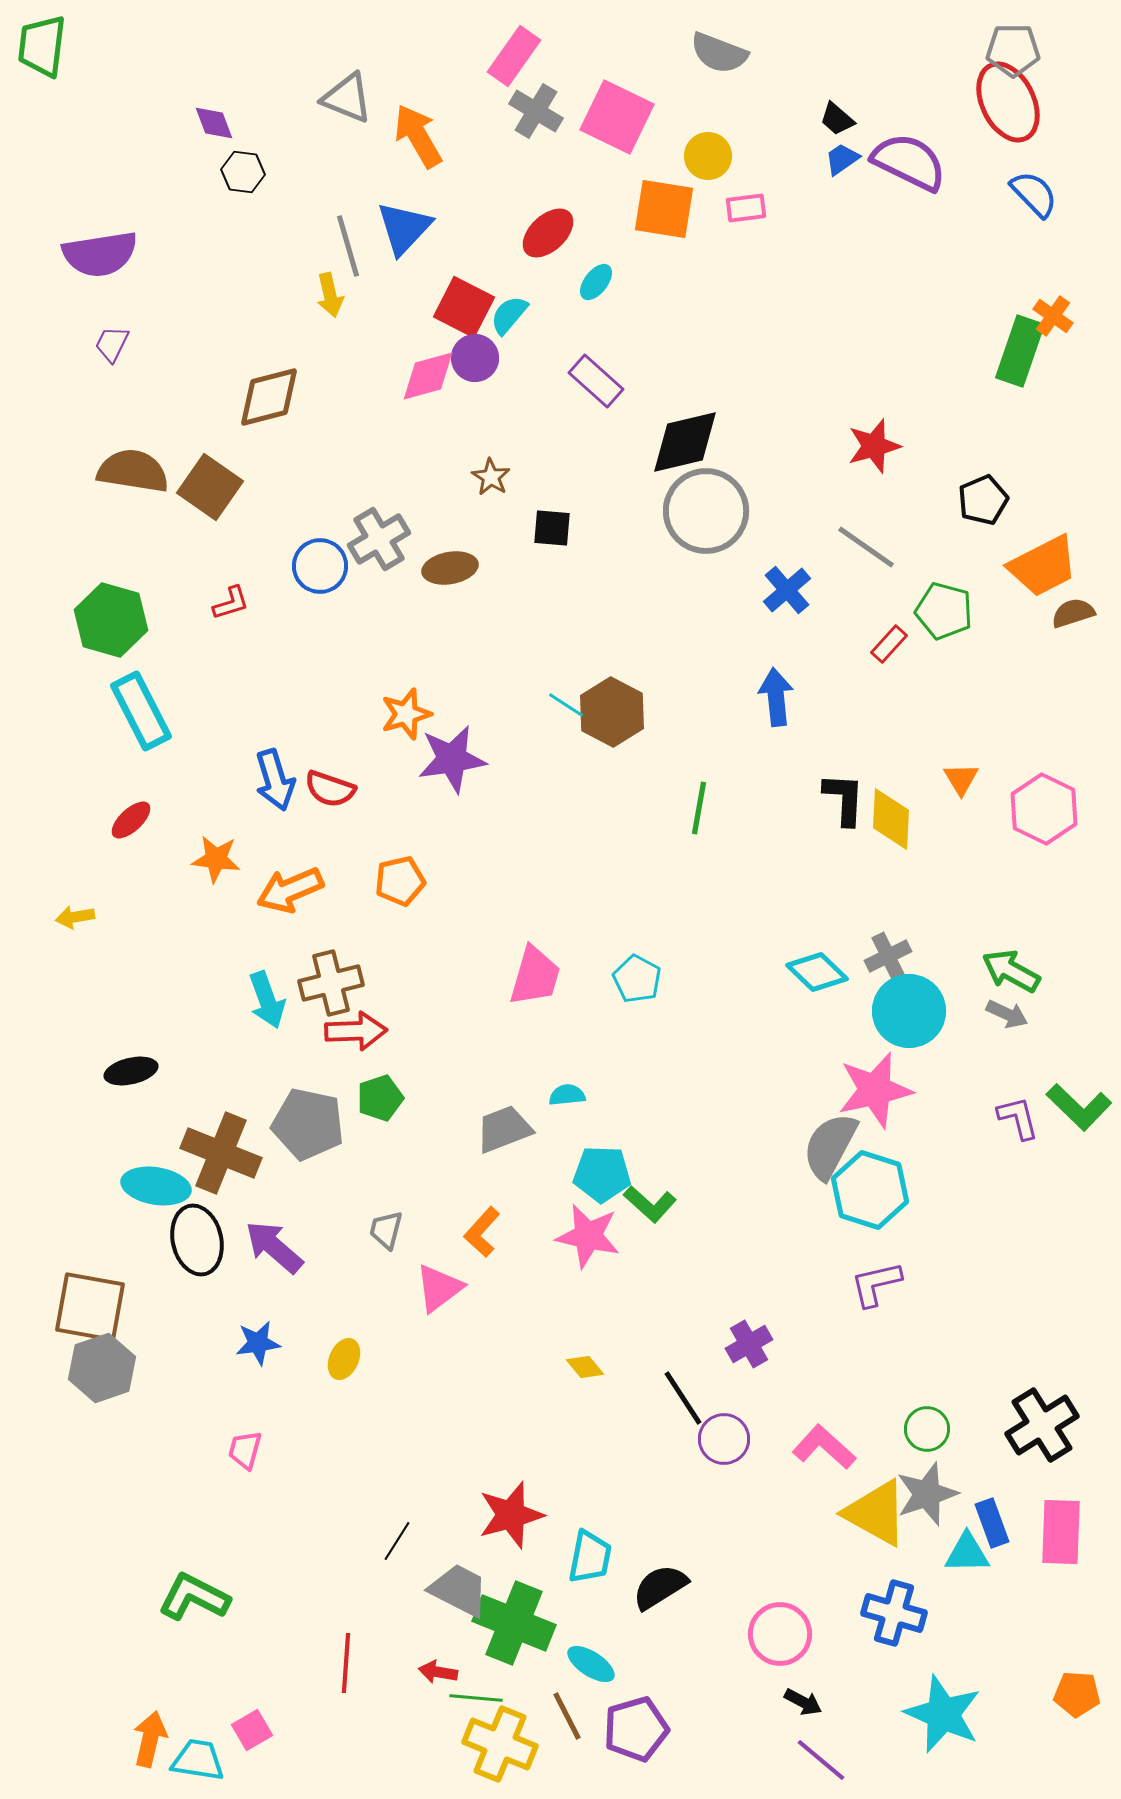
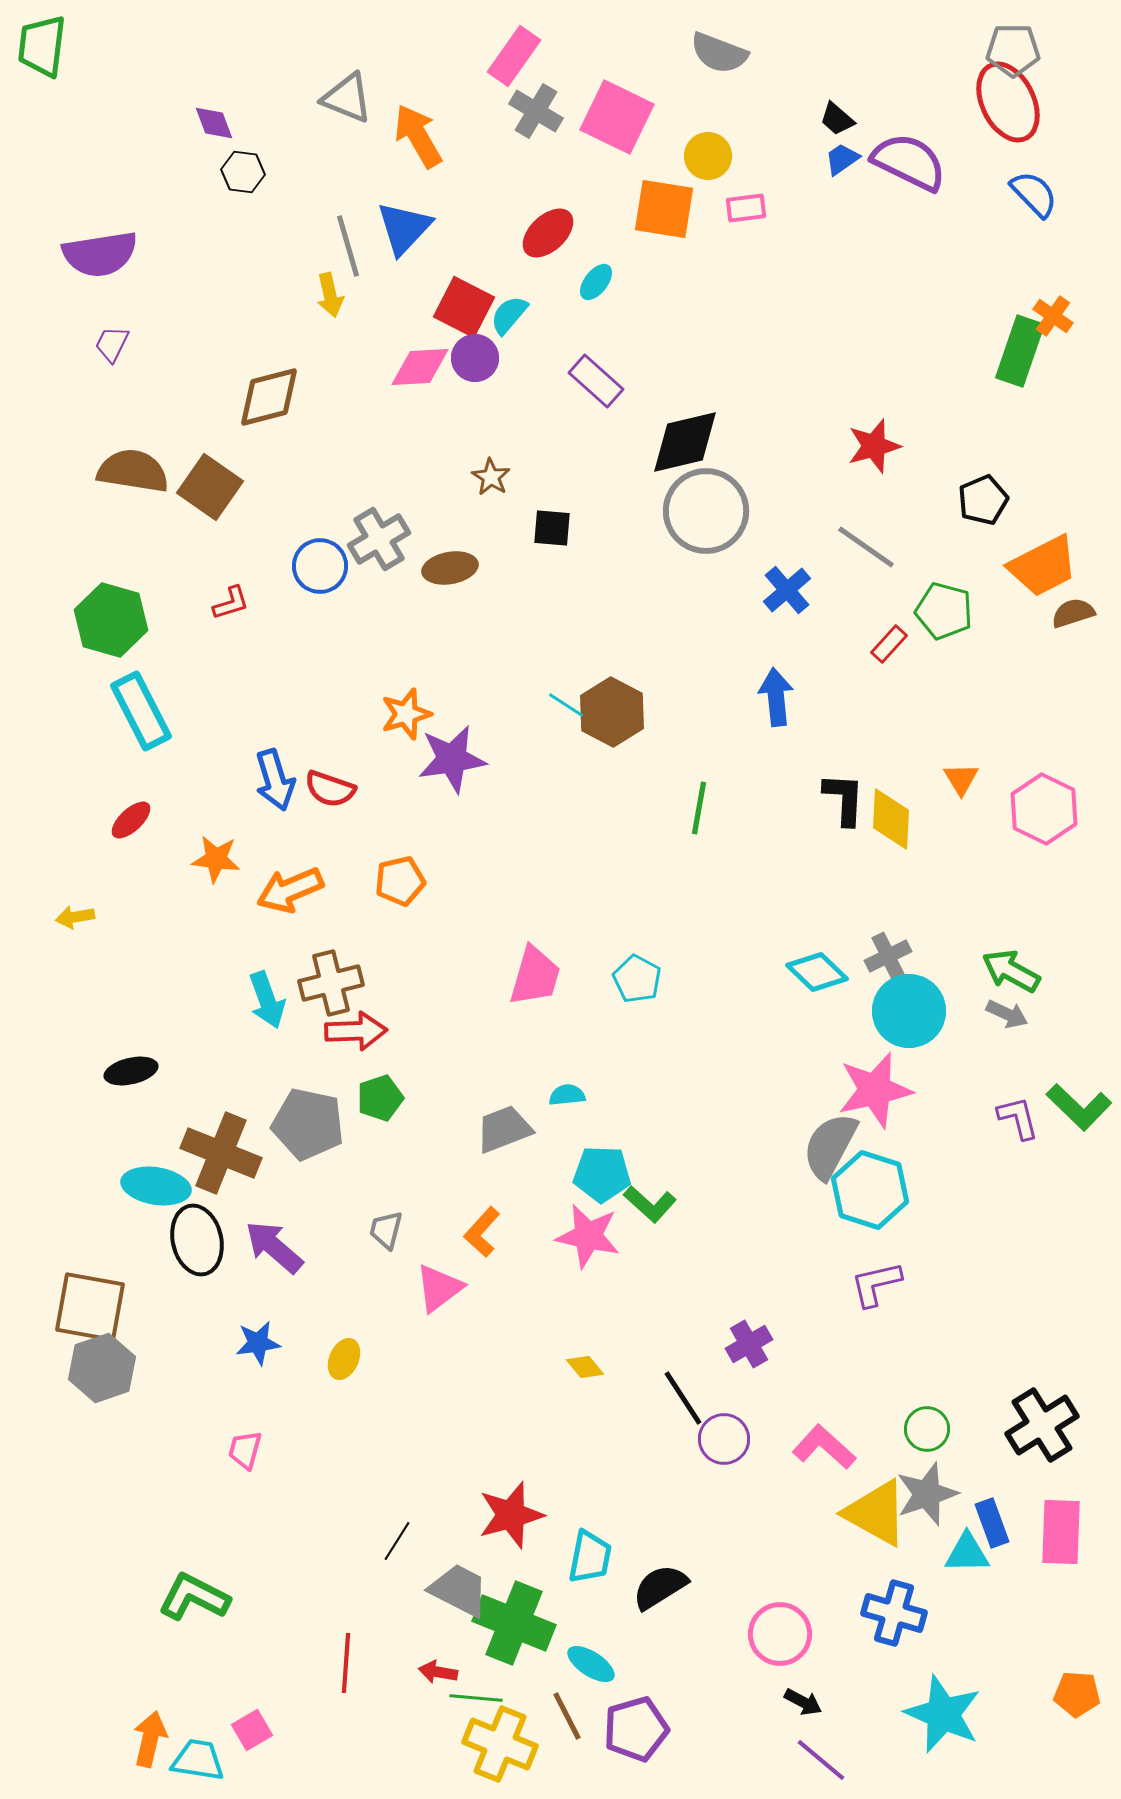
pink diamond at (428, 376): moved 8 px left, 9 px up; rotated 12 degrees clockwise
